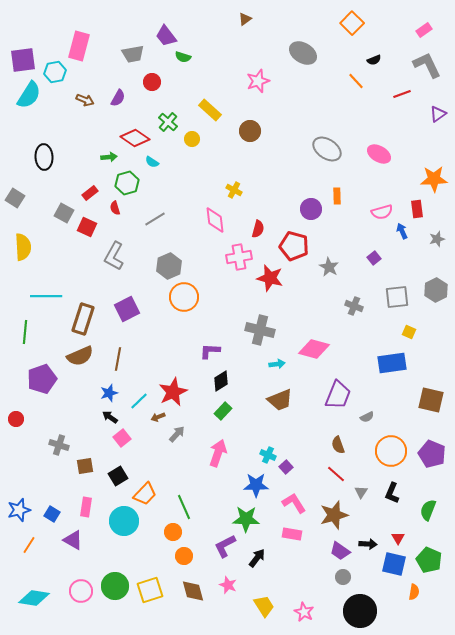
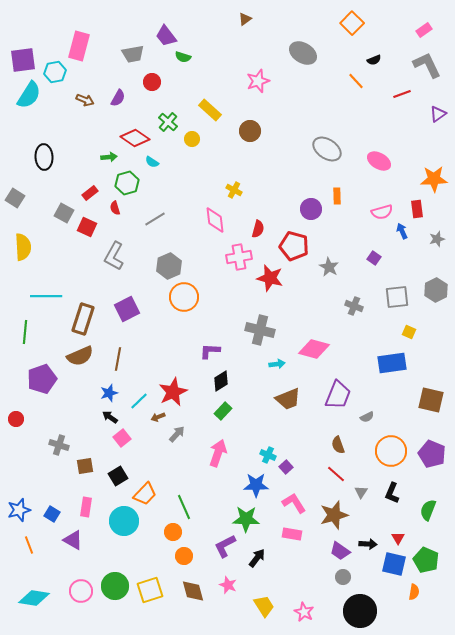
pink ellipse at (379, 154): moved 7 px down
purple square at (374, 258): rotated 16 degrees counterclockwise
brown trapezoid at (280, 400): moved 8 px right, 1 px up
orange line at (29, 545): rotated 54 degrees counterclockwise
green pentagon at (429, 560): moved 3 px left
